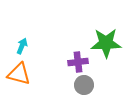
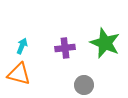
green star: moved 1 px left; rotated 24 degrees clockwise
purple cross: moved 13 px left, 14 px up
